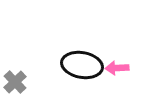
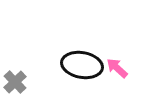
pink arrow: rotated 45 degrees clockwise
